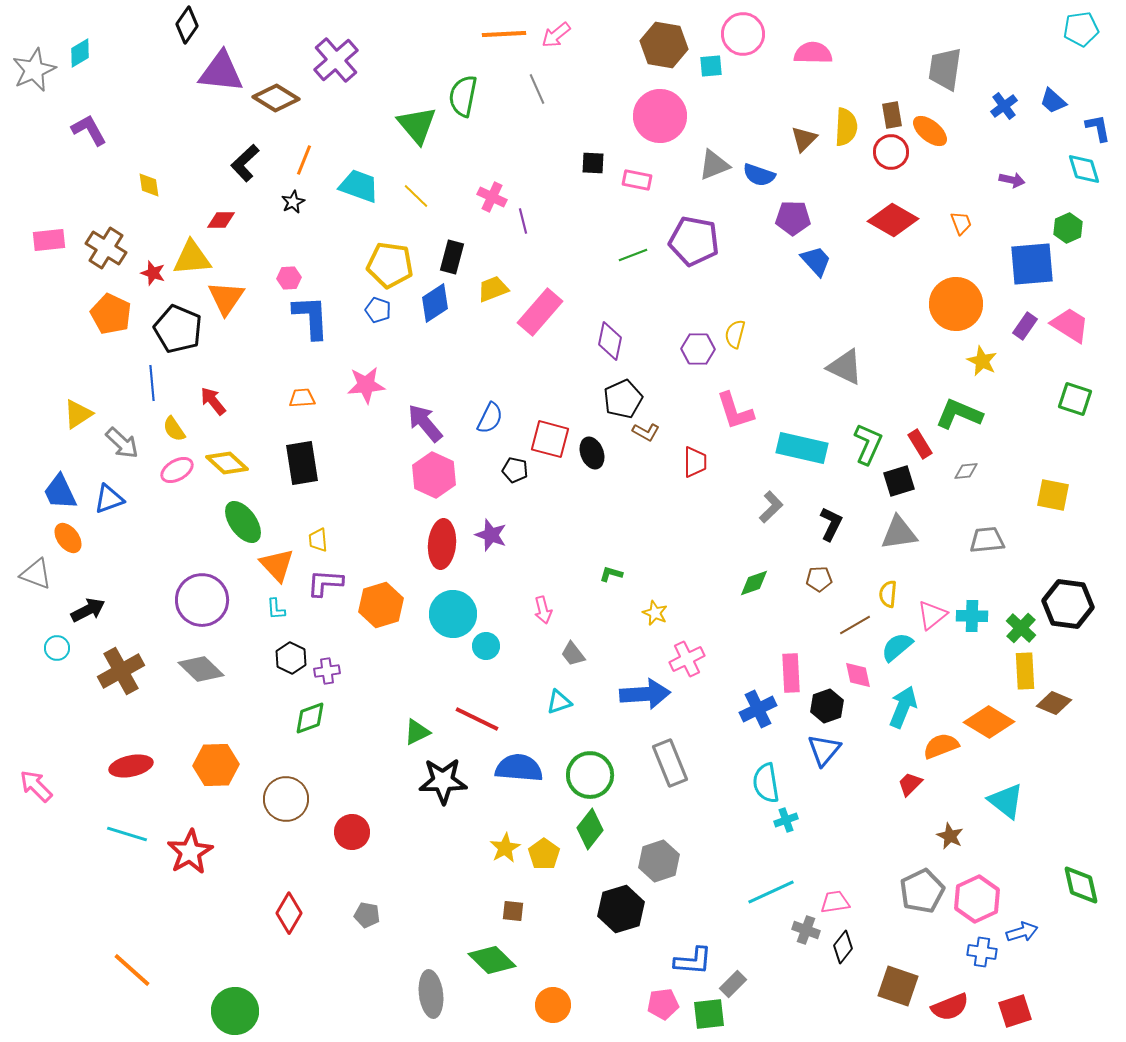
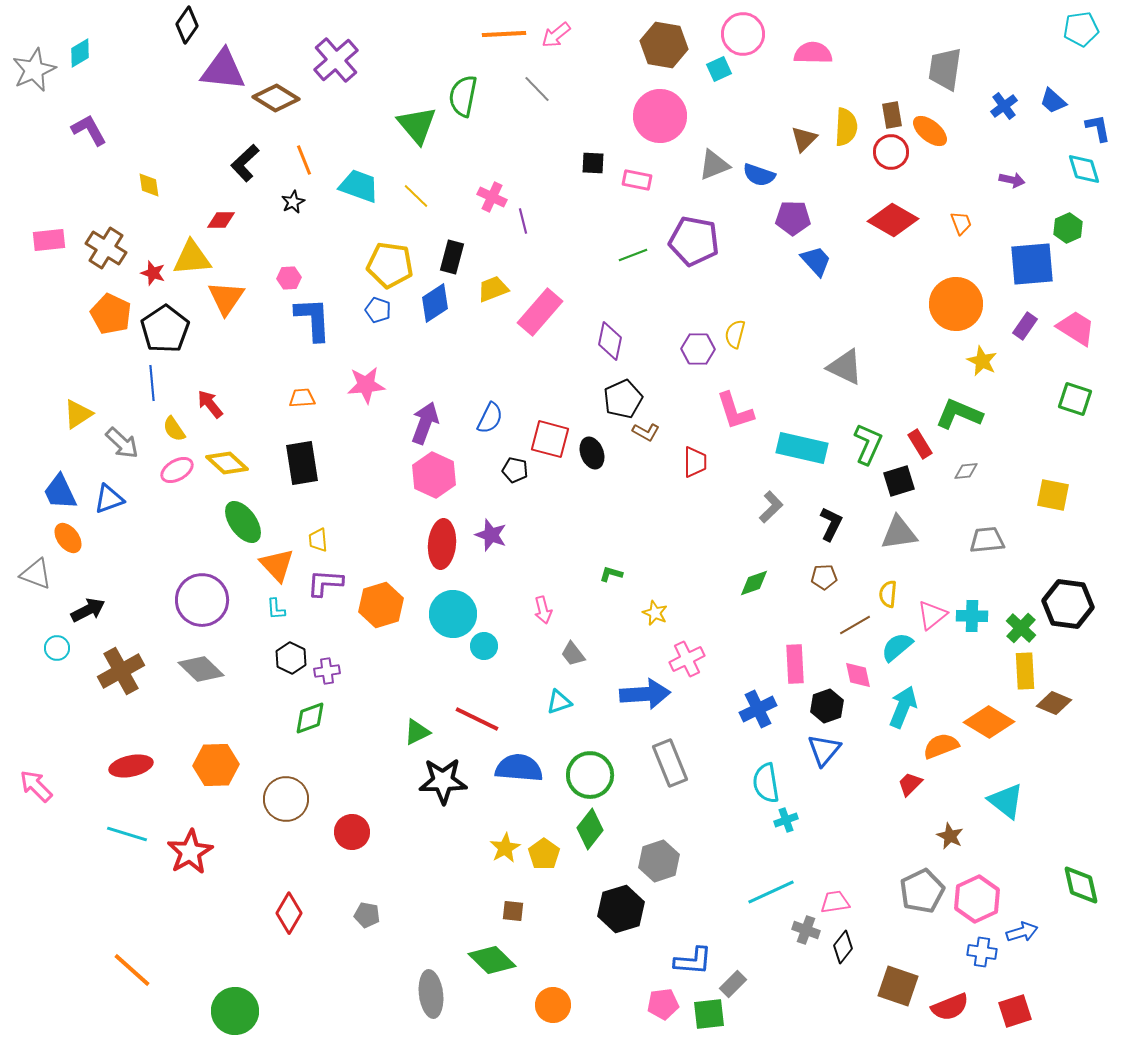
cyan square at (711, 66): moved 8 px right, 3 px down; rotated 20 degrees counterclockwise
purple triangle at (221, 72): moved 2 px right, 2 px up
gray line at (537, 89): rotated 20 degrees counterclockwise
orange line at (304, 160): rotated 44 degrees counterclockwise
blue L-shape at (311, 317): moved 2 px right, 2 px down
pink trapezoid at (1070, 325): moved 6 px right, 3 px down
black pentagon at (178, 329): moved 13 px left; rotated 15 degrees clockwise
red arrow at (213, 401): moved 3 px left, 3 px down
purple arrow at (425, 423): rotated 60 degrees clockwise
brown pentagon at (819, 579): moved 5 px right, 2 px up
cyan circle at (486, 646): moved 2 px left
pink rectangle at (791, 673): moved 4 px right, 9 px up
